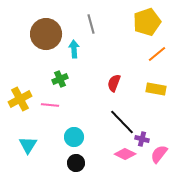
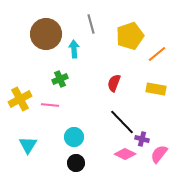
yellow pentagon: moved 17 px left, 14 px down
